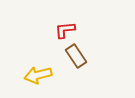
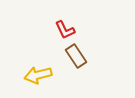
red L-shape: rotated 110 degrees counterclockwise
